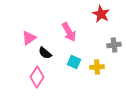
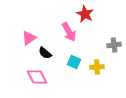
red star: moved 16 px left
pink diamond: rotated 60 degrees counterclockwise
